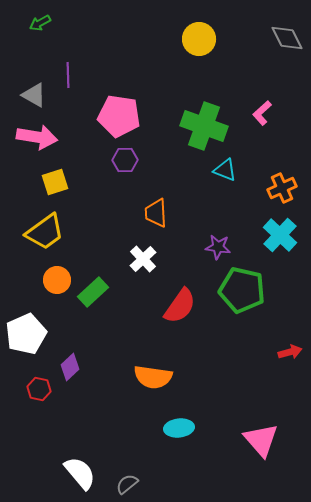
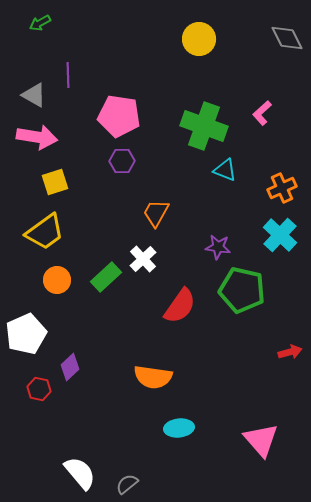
purple hexagon: moved 3 px left, 1 px down
orange trapezoid: rotated 32 degrees clockwise
green rectangle: moved 13 px right, 15 px up
